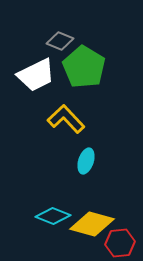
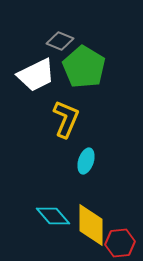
yellow L-shape: rotated 66 degrees clockwise
cyan diamond: rotated 28 degrees clockwise
yellow diamond: moved 1 px left, 1 px down; rotated 75 degrees clockwise
